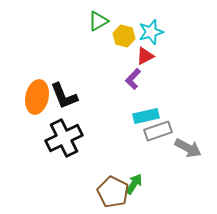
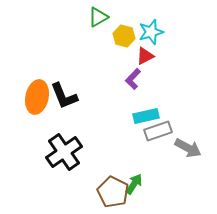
green triangle: moved 4 px up
black cross: moved 14 px down; rotated 9 degrees counterclockwise
